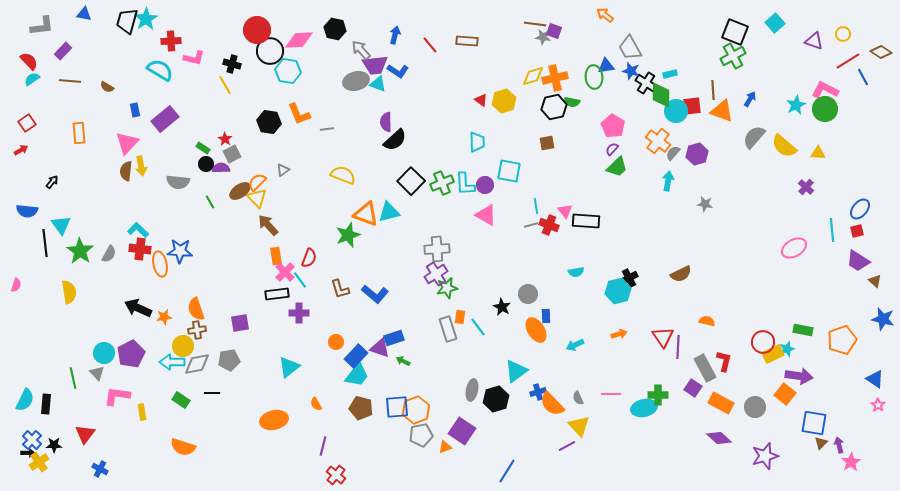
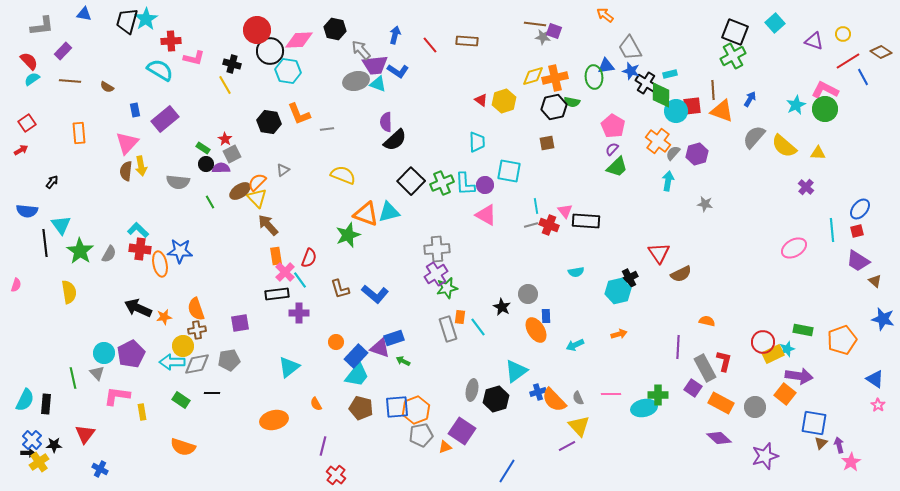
red triangle at (663, 337): moved 4 px left, 84 px up
orange semicircle at (552, 404): moved 2 px right, 4 px up
